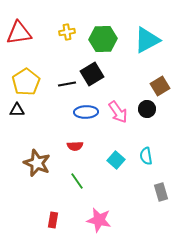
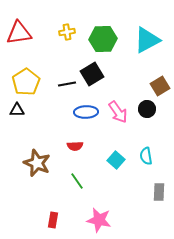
gray rectangle: moved 2 px left; rotated 18 degrees clockwise
